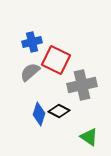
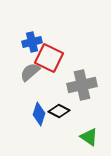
red square: moved 7 px left, 2 px up
